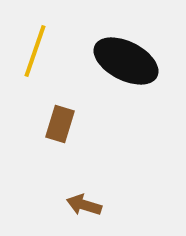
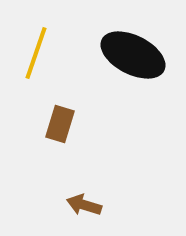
yellow line: moved 1 px right, 2 px down
black ellipse: moved 7 px right, 6 px up
